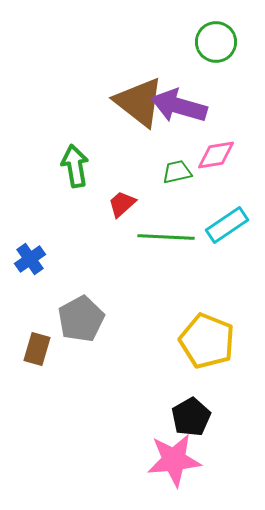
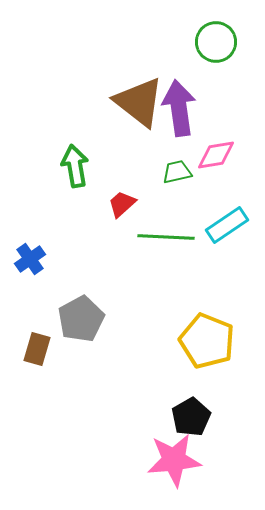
purple arrow: moved 2 px down; rotated 66 degrees clockwise
